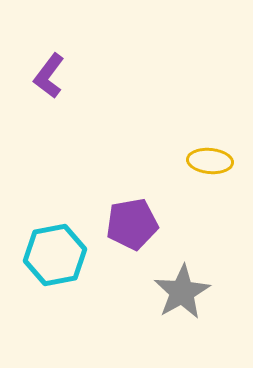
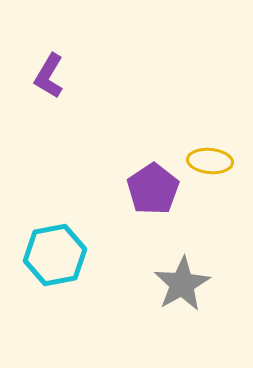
purple L-shape: rotated 6 degrees counterclockwise
purple pentagon: moved 21 px right, 35 px up; rotated 24 degrees counterclockwise
gray star: moved 8 px up
